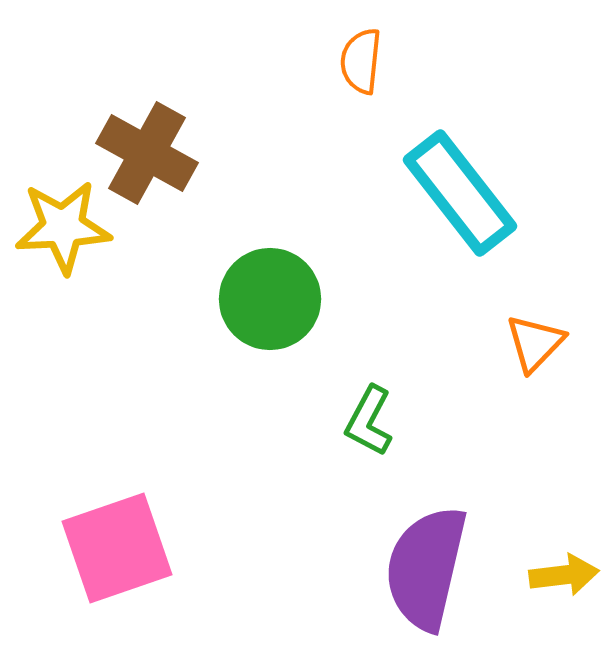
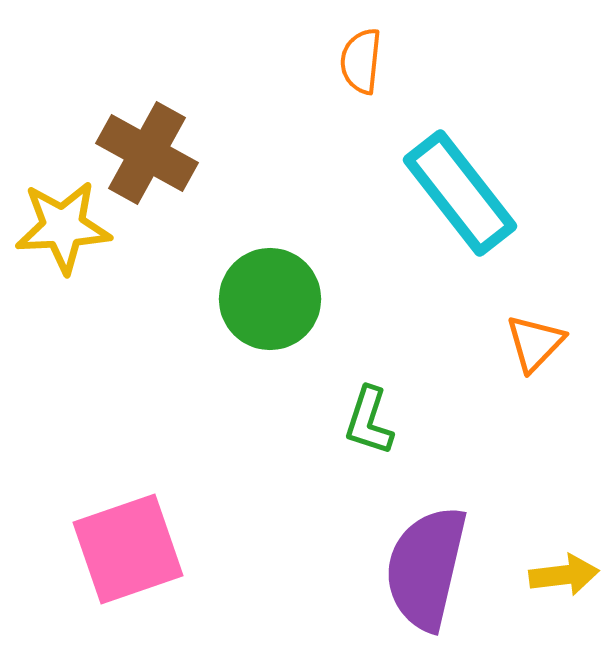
green L-shape: rotated 10 degrees counterclockwise
pink square: moved 11 px right, 1 px down
